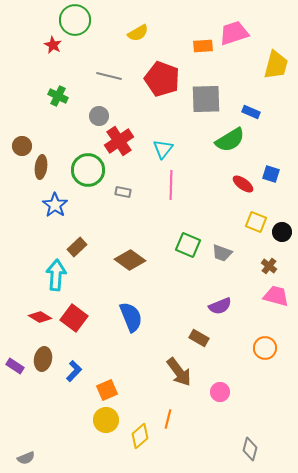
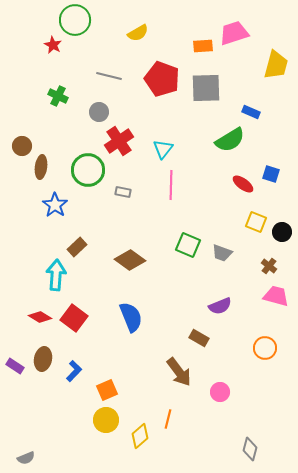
gray square at (206, 99): moved 11 px up
gray circle at (99, 116): moved 4 px up
